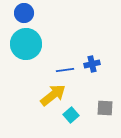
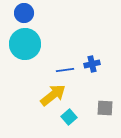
cyan circle: moved 1 px left
cyan square: moved 2 px left, 2 px down
